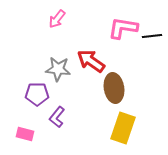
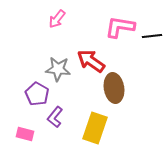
pink L-shape: moved 3 px left, 1 px up
purple pentagon: rotated 30 degrees clockwise
purple L-shape: moved 2 px left
yellow rectangle: moved 28 px left
